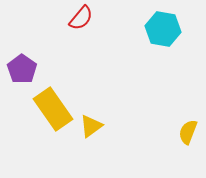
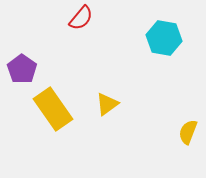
cyan hexagon: moved 1 px right, 9 px down
yellow triangle: moved 16 px right, 22 px up
